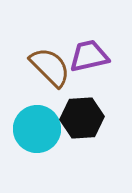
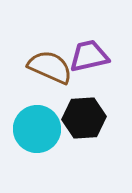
brown semicircle: rotated 21 degrees counterclockwise
black hexagon: moved 2 px right
